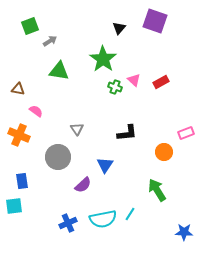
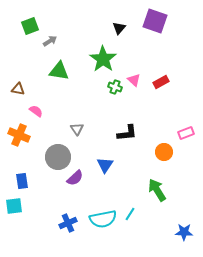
purple semicircle: moved 8 px left, 7 px up
